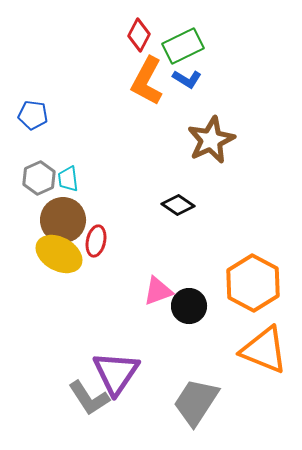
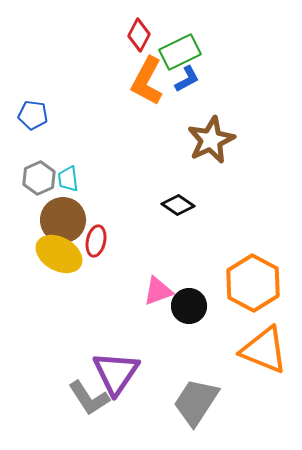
green rectangle: moved 3 px left, 6 px down
blue L-shape: rotated 60 degrees counterclockwise
